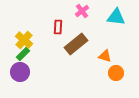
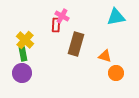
pink cross: moved 20 px left, 5 px down; rotated 24 degrees counterclockwise
cyan triangle: rotated 18 degrees counterclockwise
red rectangle: moved 2 px left, 2 px up
yellow cross: moved 1 px right
brown rectangle: rotated 35 degrees counterclockwise
green rectangle: rotated 56 degrees counterclockwise
purple circle: moved 2 px right, 1 px down
